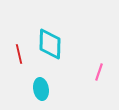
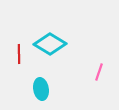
cyan diamond: rotated 60 degrees counterclockwise
red line: rotated 12 degrees clockwise
